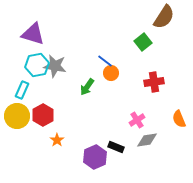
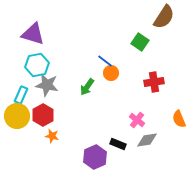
green square: moved 3 px left; rotated 18 degrees counterclockwise
gray star: moved 8 px left, 19 px down
cyan rectangle: moved 1 px left, 5 px down
pink cross: rotated 21 degrees counterclockwise
orange star: moved 5 px left, 4 px up; rotated 24 degrees counterclockwise
black rectangle: moved 2 px right, 3 px up
